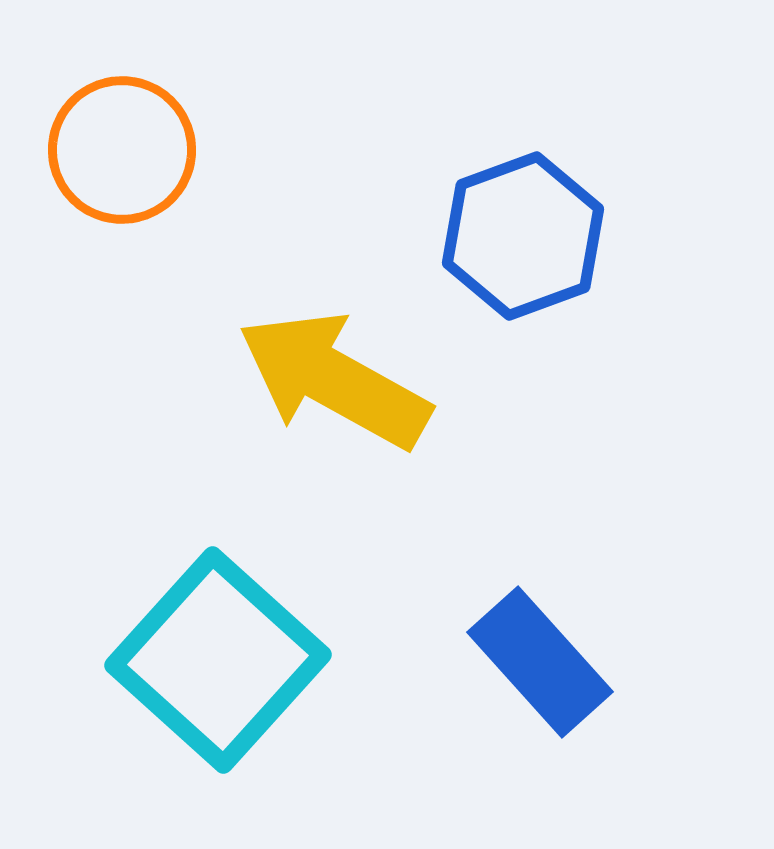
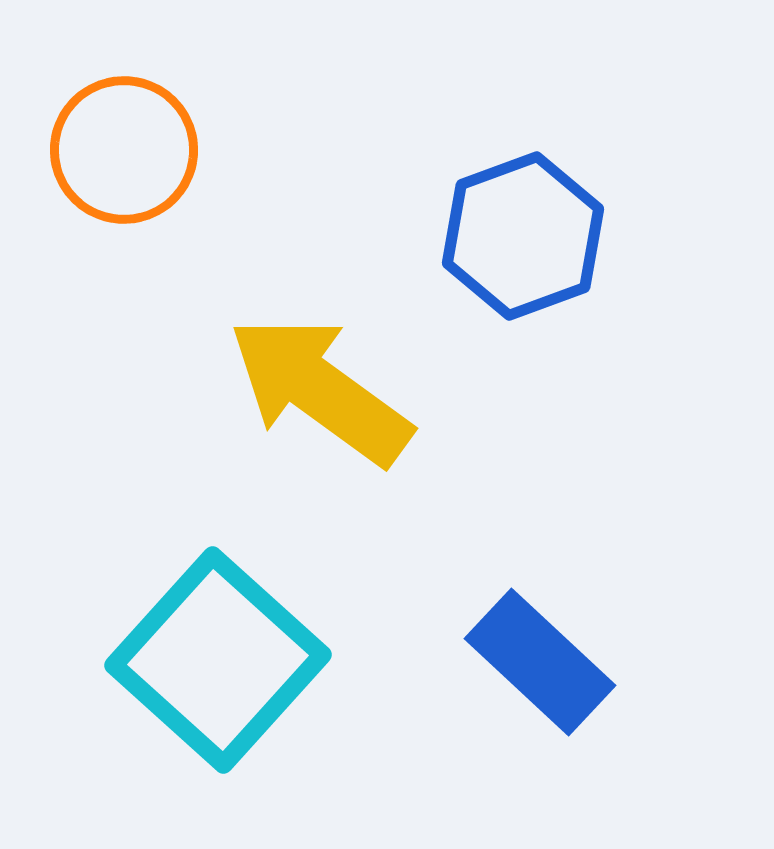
orange circle: moved 2 px right
yellow arrow: moved 14 px left, 10 px down; rotated 7 degrees clockwise
blue rectangle: rotated 5 degrees counterclockwise
